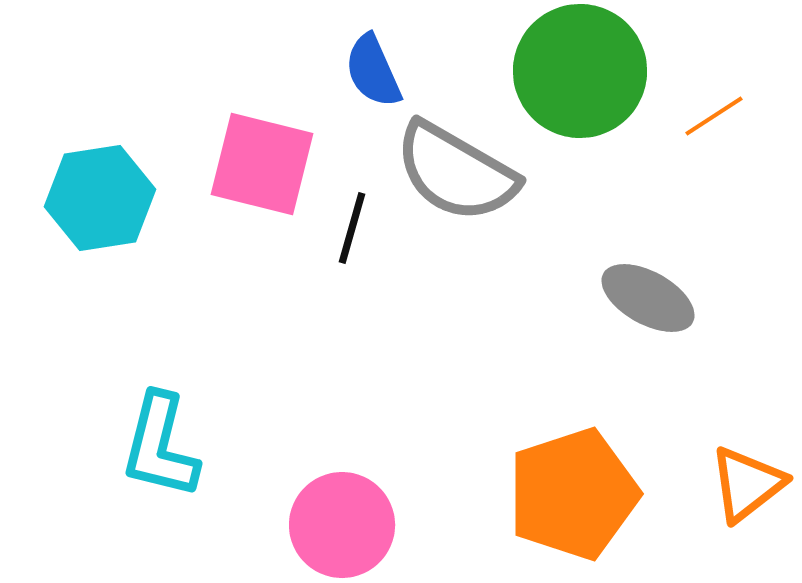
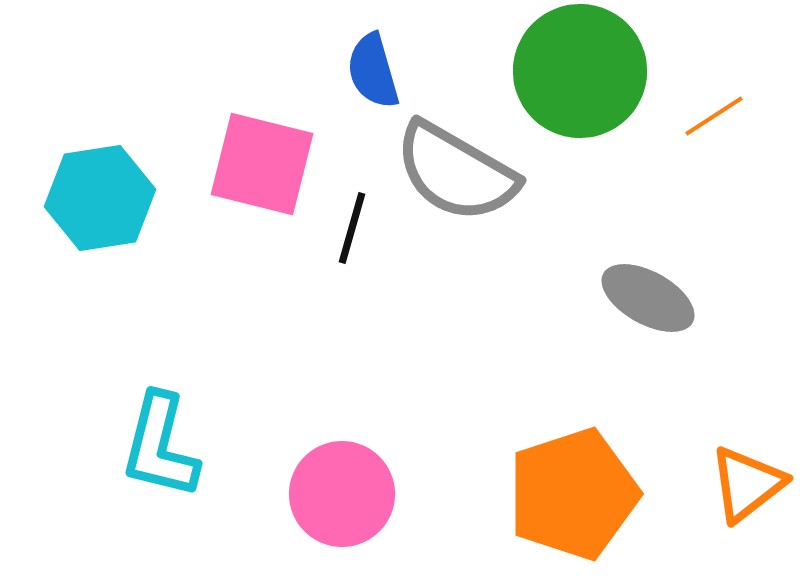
blue semicircle: rotated 8 degrees clockwise
pink circle: moved 31 px up
